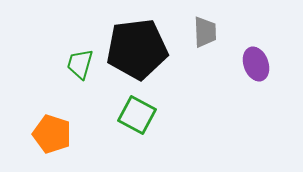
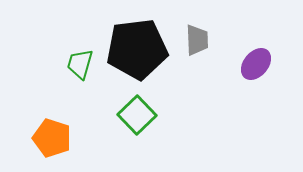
gray trapezoid: moved 8 px left, 8 px down
purple ellipse: rotated 60 degrees clockwise
green square: rotated 18 degrees clockwise
orange pentagon: moved 4 px down
